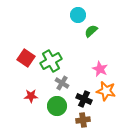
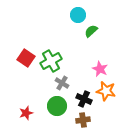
red star: moved 5 px left, 17 px down; rotated 16 degrees counterclockwise
